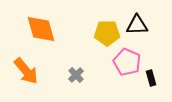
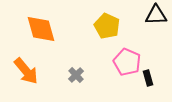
black triangle: moved 19 px right, 10 px up
yellow pentagon: moved 7 px up; rotated 25 degrees clockwise
black rectangle: moved 3 px left
